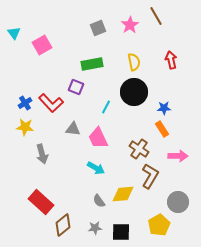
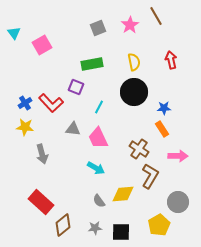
cyan line: moved 7 px left
